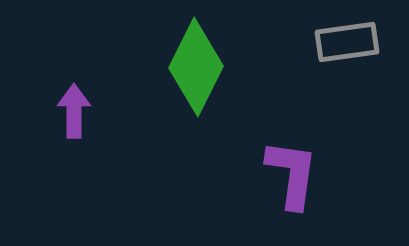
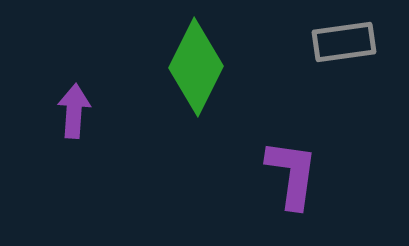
gray rectangle: moved 3 px left
purple arrow: rotated 4 degrees clockwise
